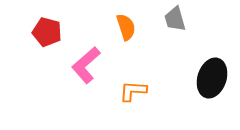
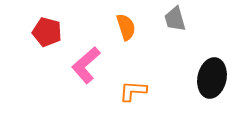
black ellipse: rotated 6 degrees counterclockwise
